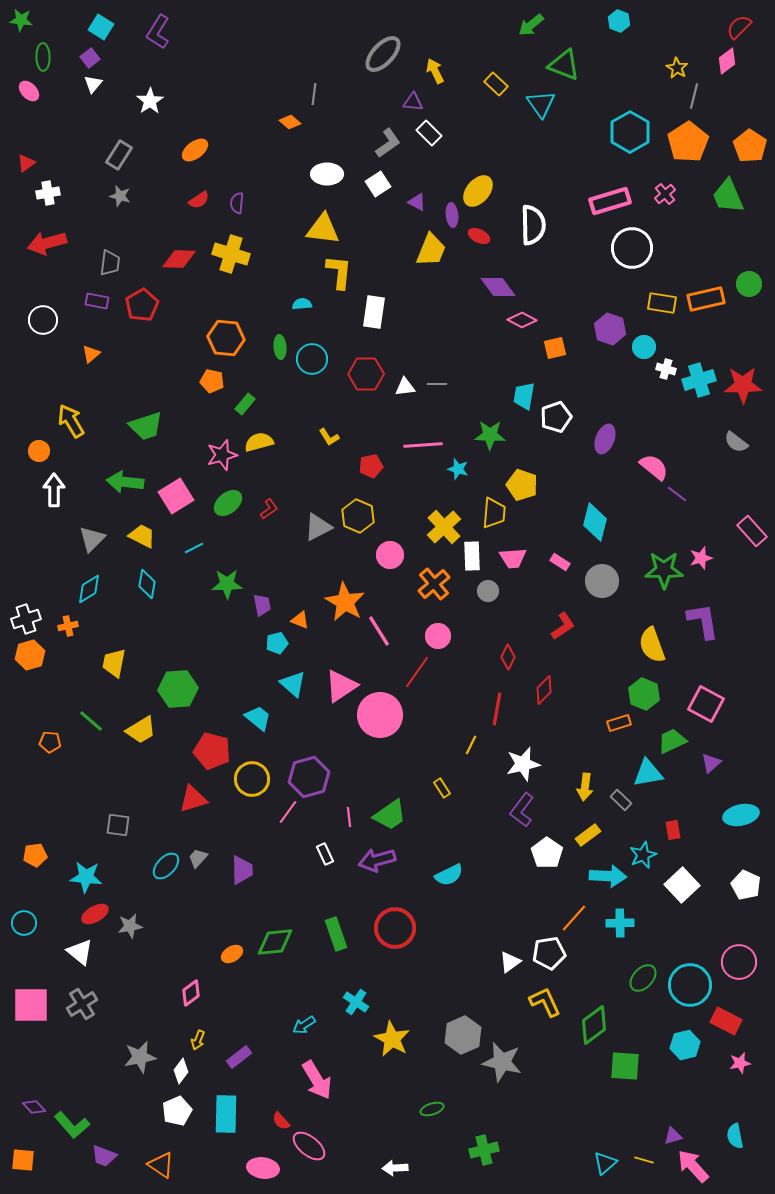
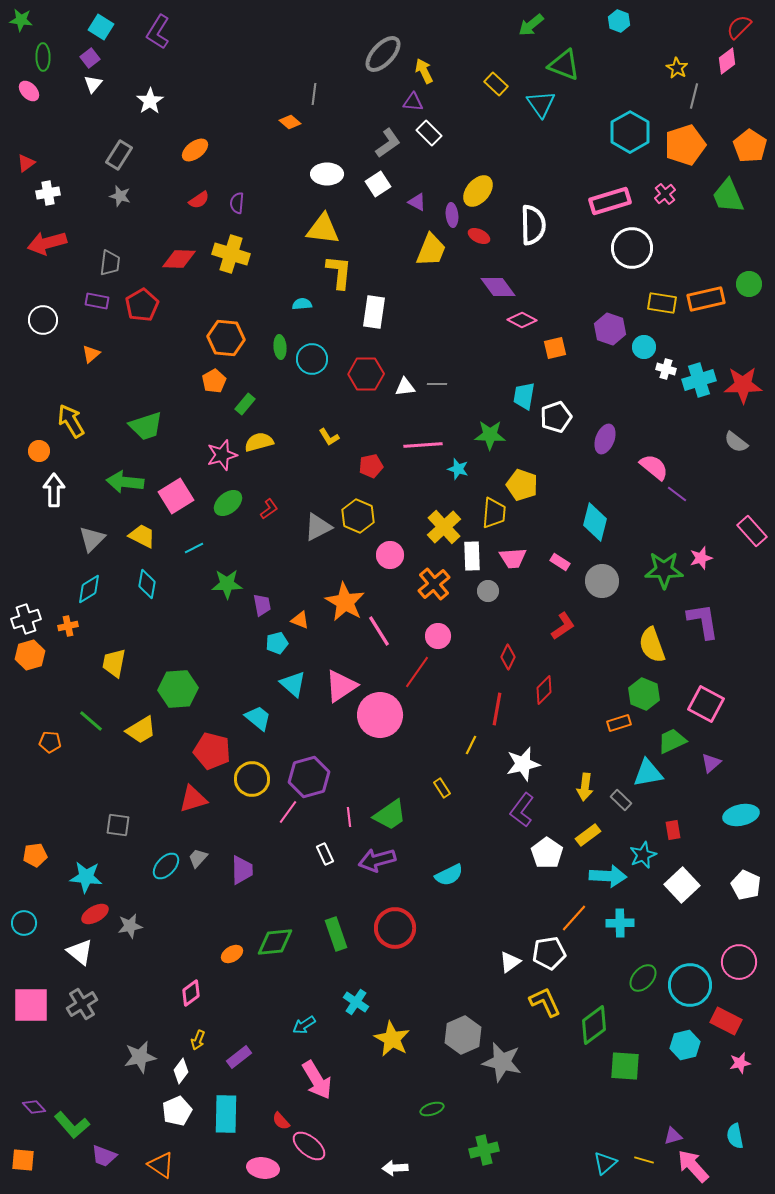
yellow arrow at (435, 71): moved 11 px left
orange pentagon at (688, 142): moved 3 px left, 3 px down; rotated 15 degrees clockwise
orange pentagon at (212, 381): moved 2 px right; rotated 30 degrees clockwise
